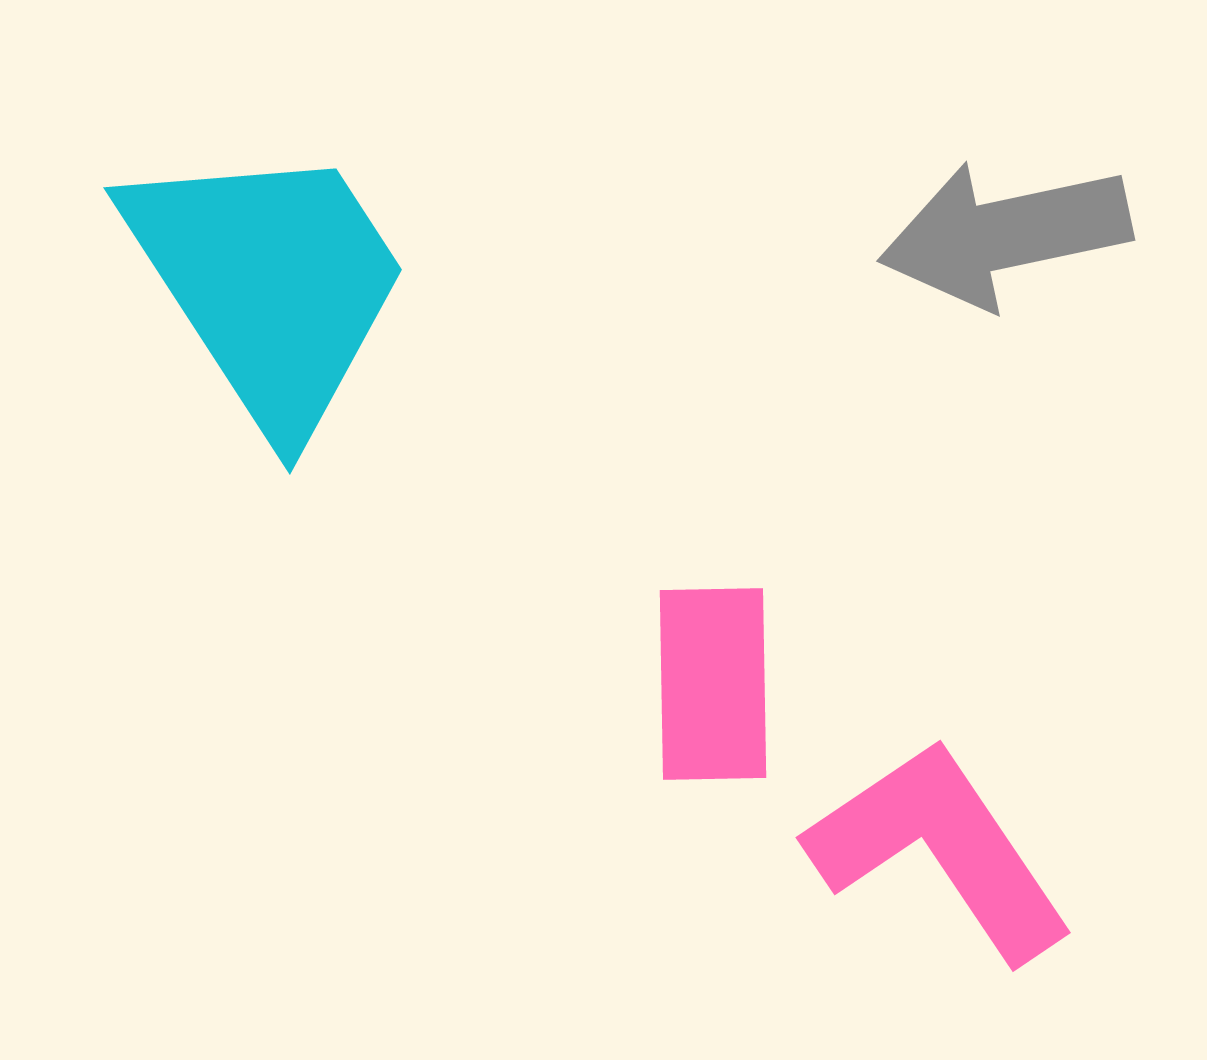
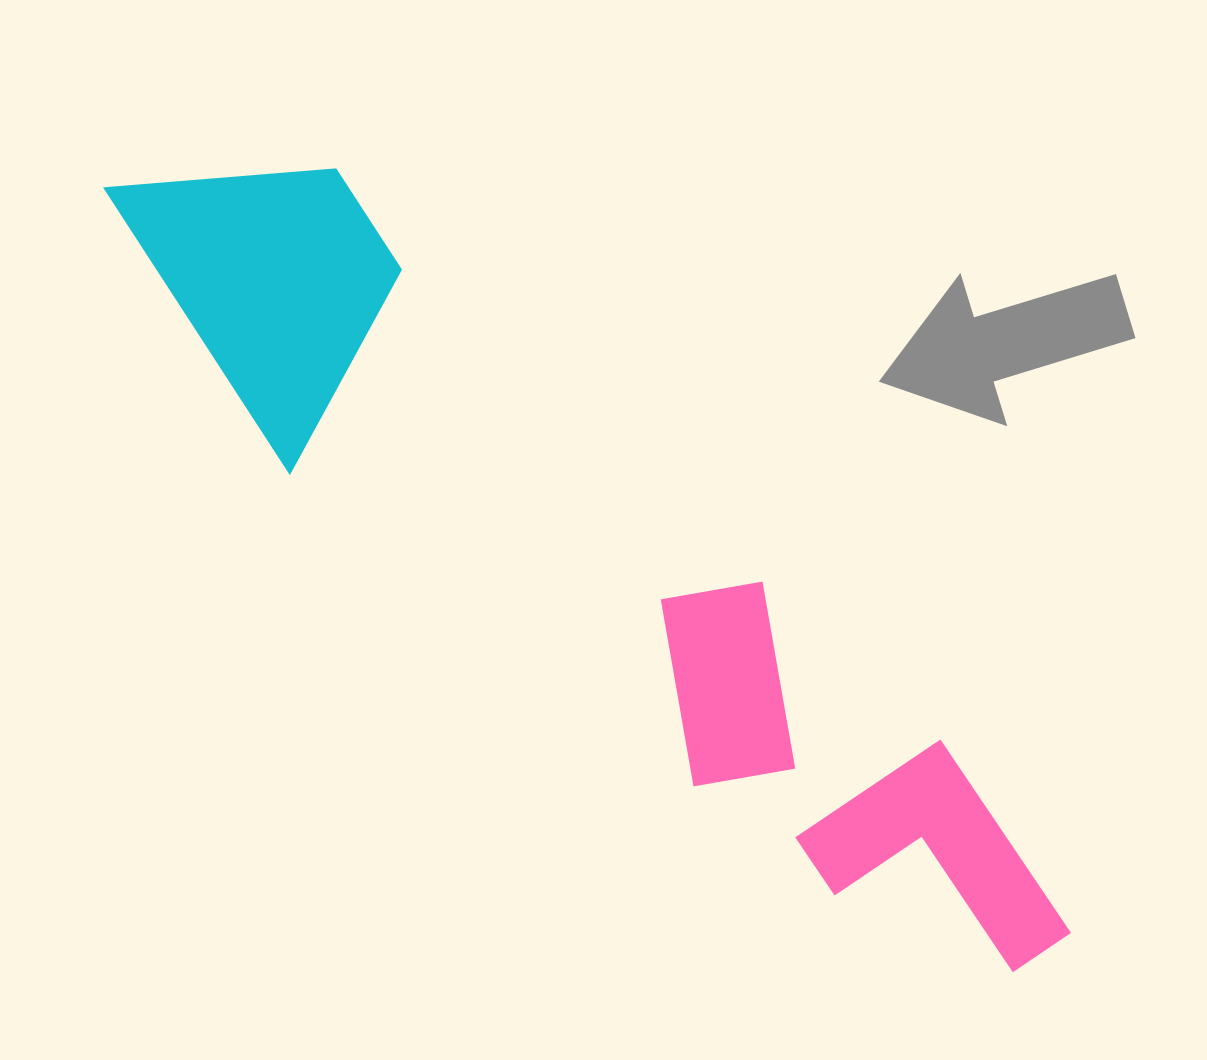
gray arrow: moved 109 px down; rotated 5 degrees counterclockwise
pink rectangle: moved 15 px right; rotated 9 degrees counterclockwise
